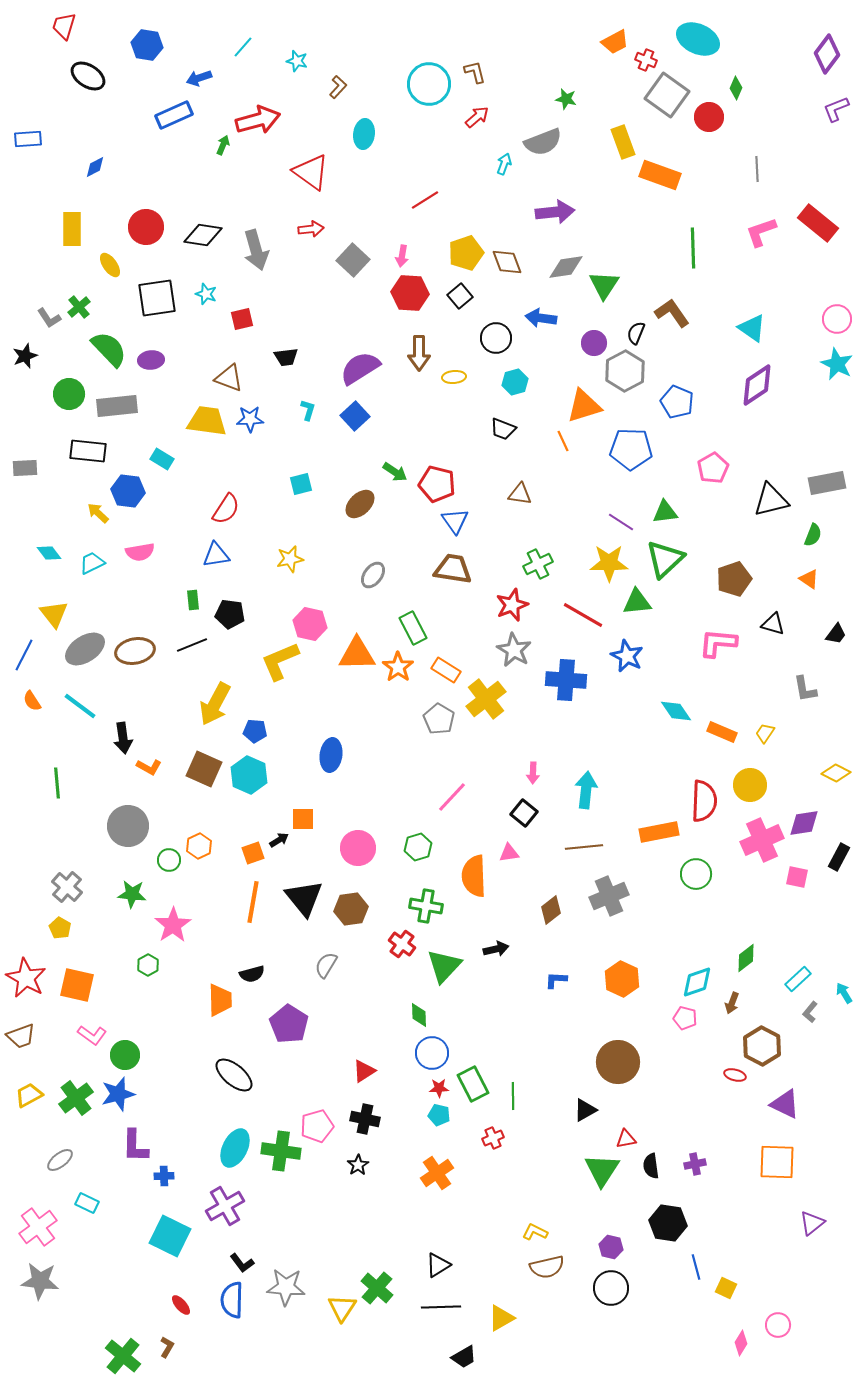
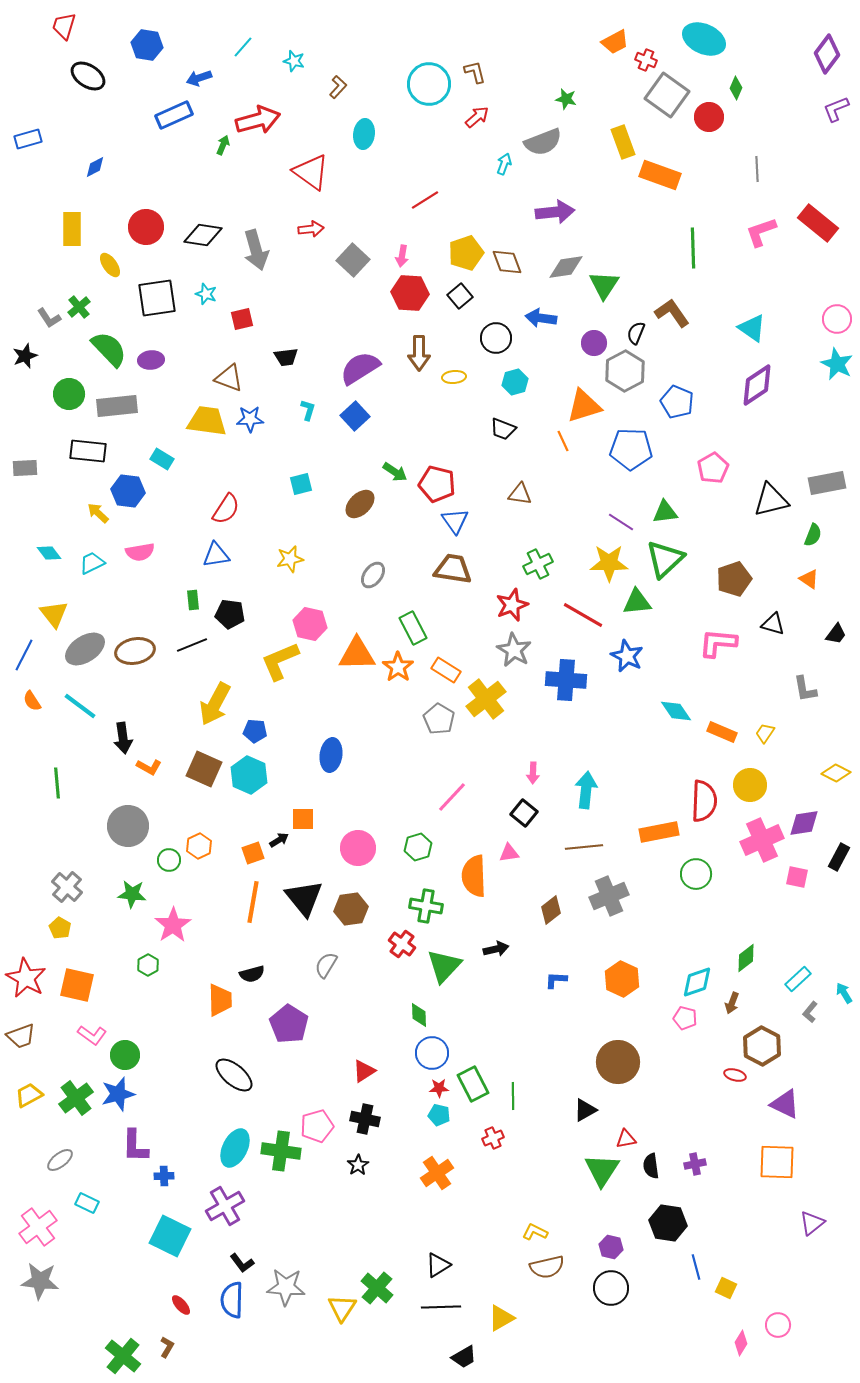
cyan ellipse at (698, 39): moved 6 px right
cyan star at (297, 61): moved 3 px left
blue rectangle at (28, 139): rotated 12 degrees counterclockwise
